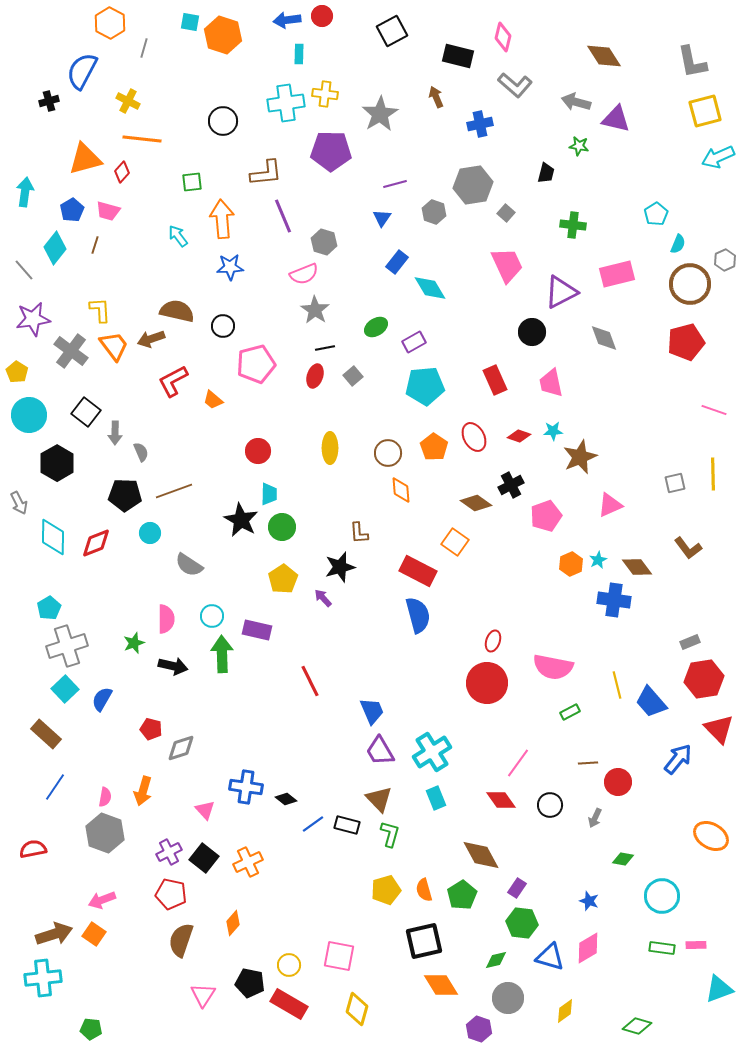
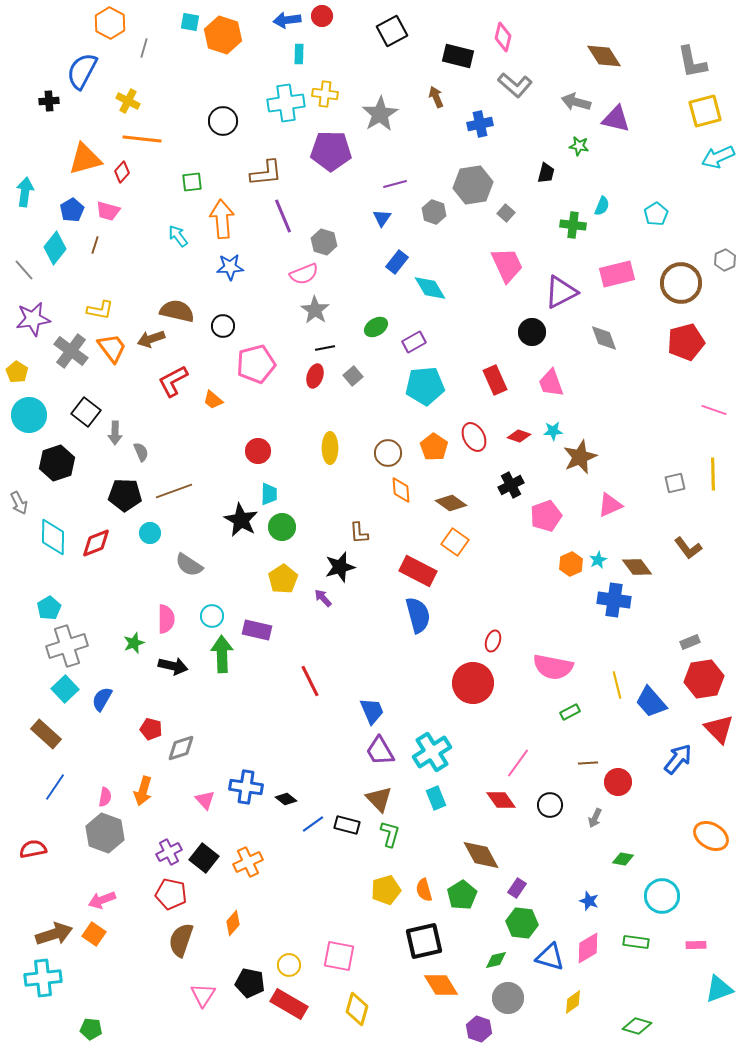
black cross at (49, 101): rotated 12 degrees clockwise
cyan semicircle at (678, 244): moved 76 px left, 38 px up
brown circle at (690, 284): moved 9 px left, 1 px up
yellow L-shape at (100, 310): rotated 104 degrees clockwise
orange trapezoid at (114, 346): moved 2 px left, 2 px down
pink trapezoid at (551, 383): rotated 8 degrees counterclockwise
black hexagon at (57, 463): rotated 12 degrees clockwise
brown diamond at (476, 503): moved 25 px left
red circle at (487, 683): moved 14 px left
pink triangle at (205, 810): moved 10 px up
green rectangle at (662, 948): moved 26 px left, 6 px up
yellow diamond at (565, 1011): moved 8 px right, 9 px up
